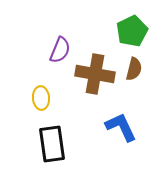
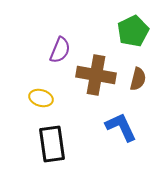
green pentagon: moved 1 px right
brown semicircle: moved 4 px right, 10 px down
brown cross: moved 1 px right, 1 px down
yellow ellipse: rotated 70 degrees counterclockwise
